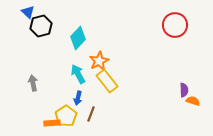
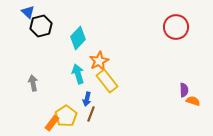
red circle: moved 1 px right, 2 px down
cyan arrow: rotated 12 degrees clockwise
blue arrow: moved 9 px right, 1 px down
orange rectangle: rotated 49 degrees counterclockwise
